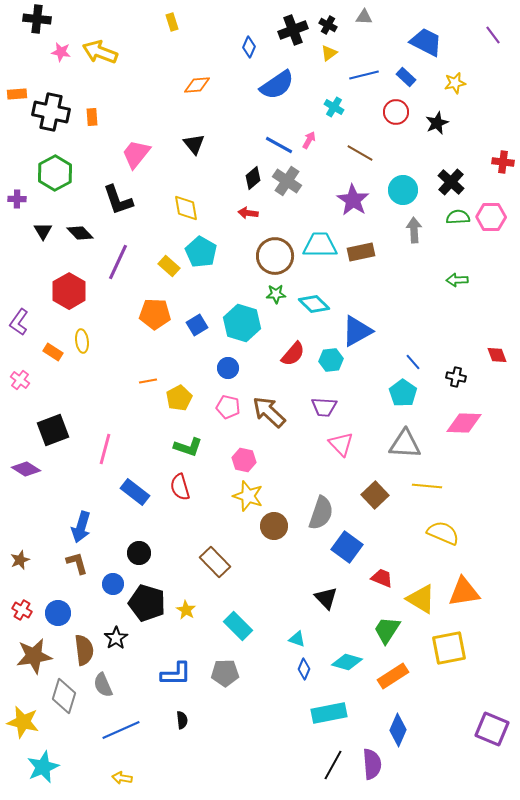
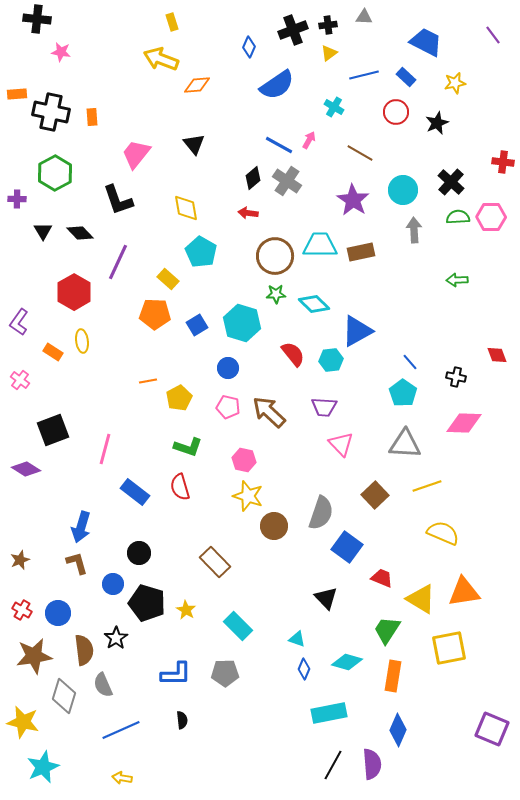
black cross at (328, 25): rotated 36 degrees counterclockwise
yellow arrow at (100, 52): moved 61 px right, 7 px down
yellow rectangle at (169, 266): moved 1 px left, 13 px down
red hexagon at (69, 291): moved 5 px right, 1 px down
red semicircle at (293, 354): rotated 80 degrees counterclockwise
blue line at (413, 362): moved 3 px left
yellow line at (427, 486): rotated 24 degrees counterclockwise
orange rectangle at (393, 676): rotated 48 degrees counterclockwise
